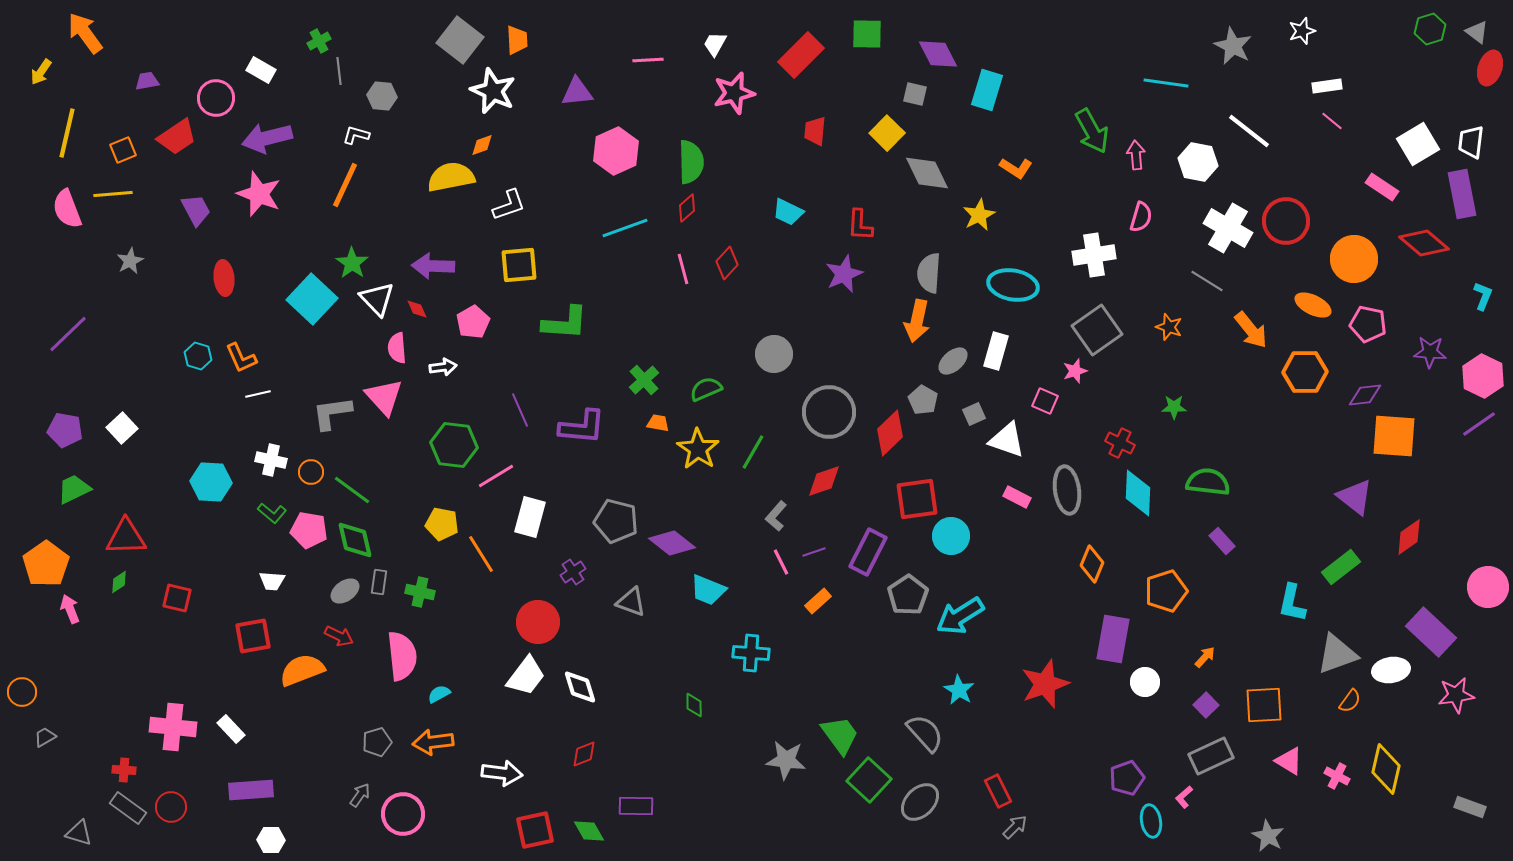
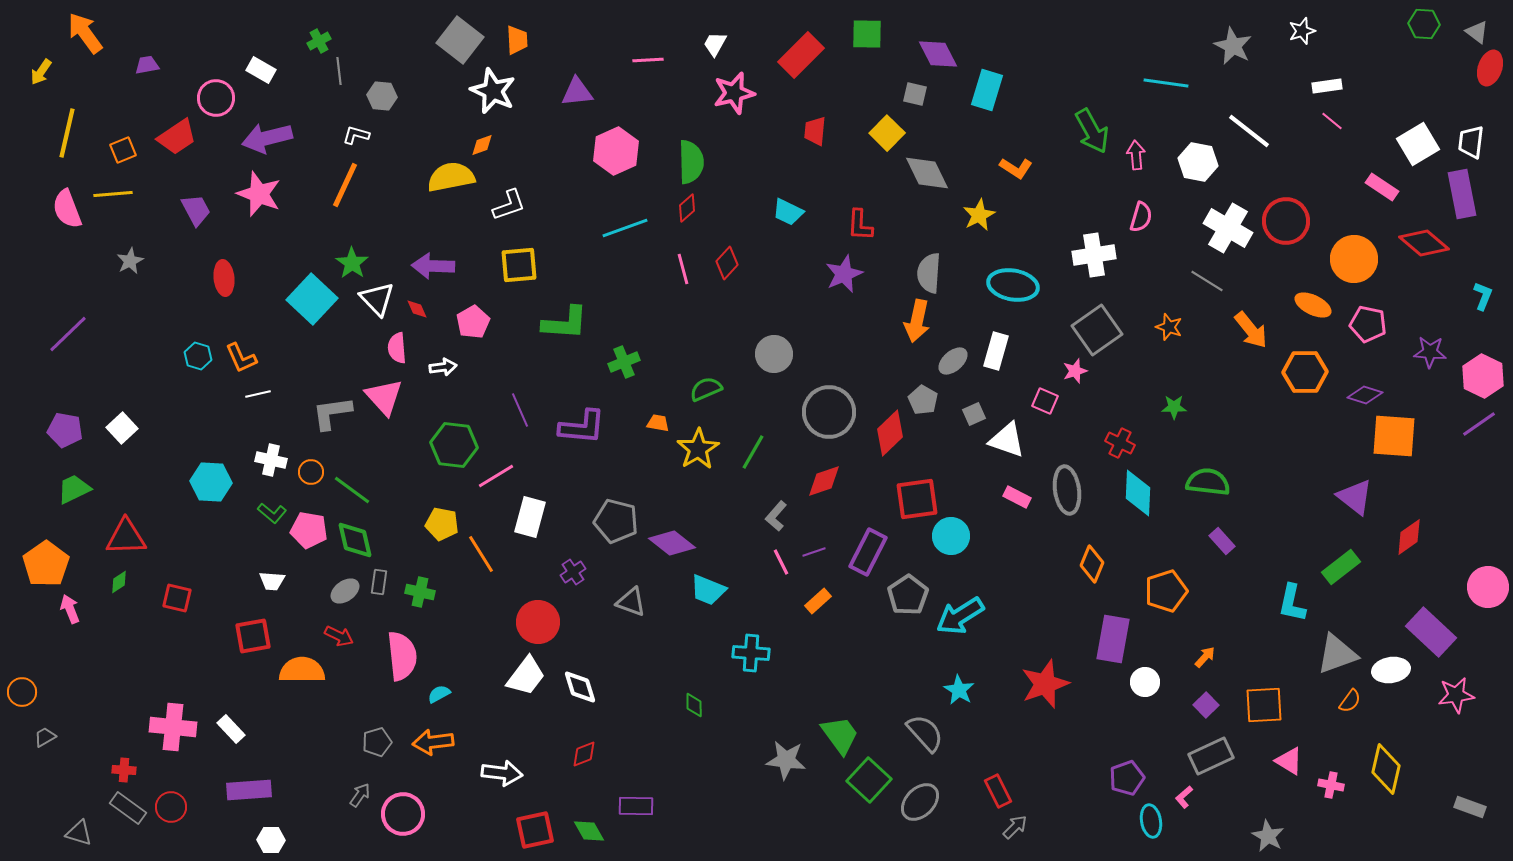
green hexagon at (1430, 29): moved 6 px left, 5 px up; rotated 20 degrees clockwise
purple trapezoid at (147, 81): moved 16 px up
green cross at (644, 380): moved 20 px left, 18 px up; rotated 20 degrees clockwise
purple diamond at (1365, 395): rotated 24 degrees clockwise
yellow star at (698, 449): rotated 6 degrees clockwise
orange semicircle at (302, 670): rotated 21 degrees clockwise
pink cross at (1337, 776): moved 6 px left, 9 px down; rotated 15 degrees counterclockwise
purple rectangle at (251, 790): moved 2 px left
